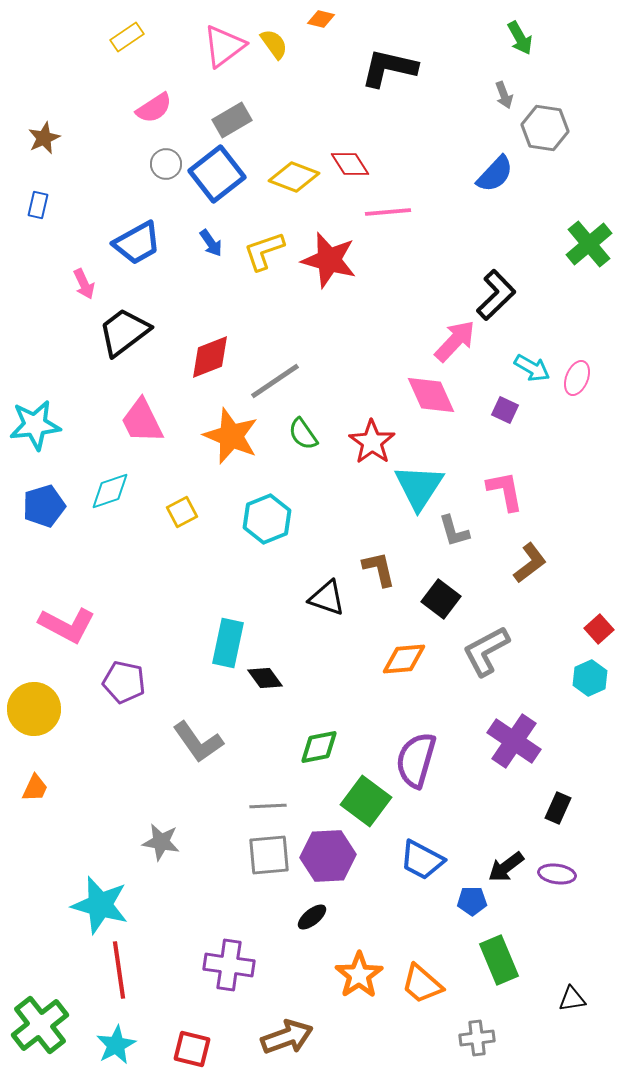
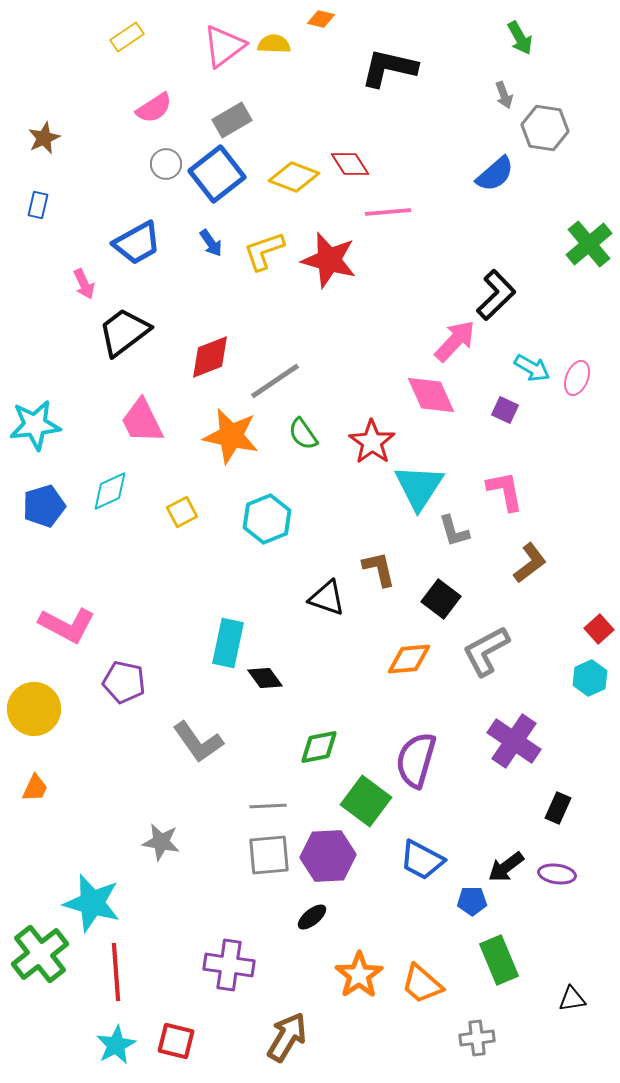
yellow semicircle at (274, 44): rotated 52 degrees counterclockwise
blue semicircle at (495, 174): rotated 6 degrees clockwise
orange star at (231, 436): rotated 10 degrees counterclockwise
cyan diamond at (110, 491): rotated 6 degrees counterclockwise
orange diamond at (404, 659): moved 5 px right
cyan star at (100, 905): moved 8 px left, 2 px up
red line at (119, 970): moved 3 px left, 2 px down; rotated 4 degrees clockwise
green cross at (40, 1025): moved 71 px up
brown arrow at (287, 1037): rotated 39 degrees counterclockwise
red square at (192, 1049): moved 16 px left, 8 px up
